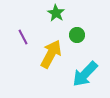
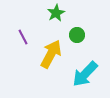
green star: rotated 12 degrees clockwise
